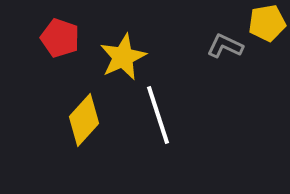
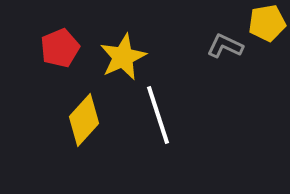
red pentagon: moved 10 px down; rotated 30 degrees clockwise
